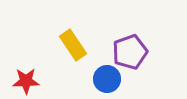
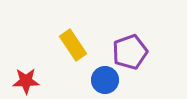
blue circle: moved 2 px left, 1 px down
